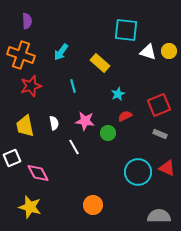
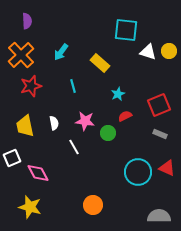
orange cross: rotated 28 degrees clockwise
